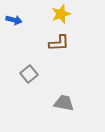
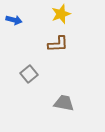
brown L-shape: moved 1 px left, 1 px down
